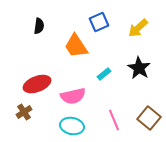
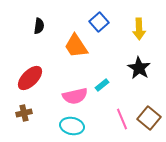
blue square: rotated 18 degrees counterclockwise
yellow arrow: moved 1 px right, 1 px down; rotated 50 degrees counterclockwise
cyan rectangle: moved 2 px left, 11 px down
red ellipse: moved 7 px left, 6 px up; rotated 24 degrees counterclockwise
pink semicircle: moved 2 px right
brown cross: moved 1 px down; rotated 21 degrees clockwise
pink line: moved 8 px right, 1 px up
